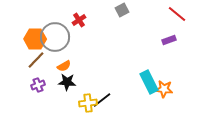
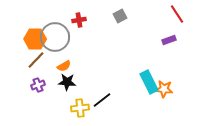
gray square: moved 2 px left, 6 px down
red line: rotated 18 degrees clockwise
red cross: rotated 24 degrees clockwise
yellow cross: moved 8 px left, 5 px down
